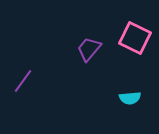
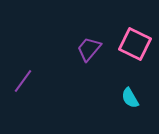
pink square: moved 6 px down
cyan semicircle: rotated 65 degrees clockwise
